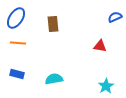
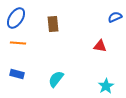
cyan semicircle: moved 2 px right; rotated 42 degrees counterclockwise
